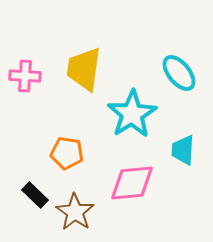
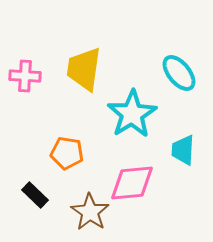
brown star: moved 15 px right
